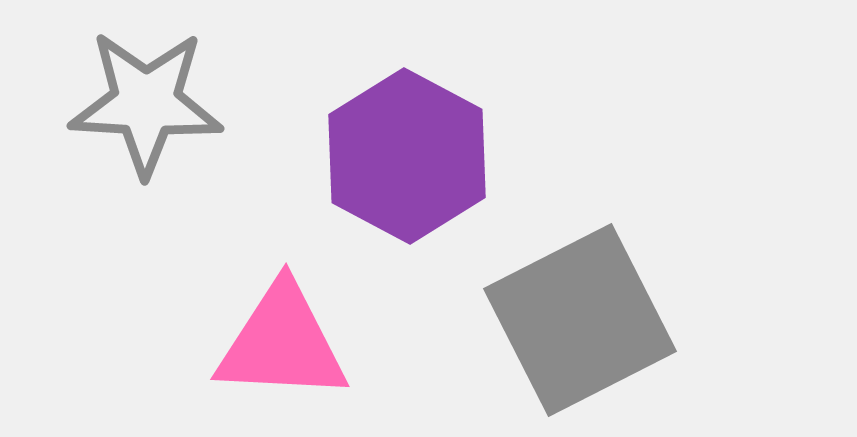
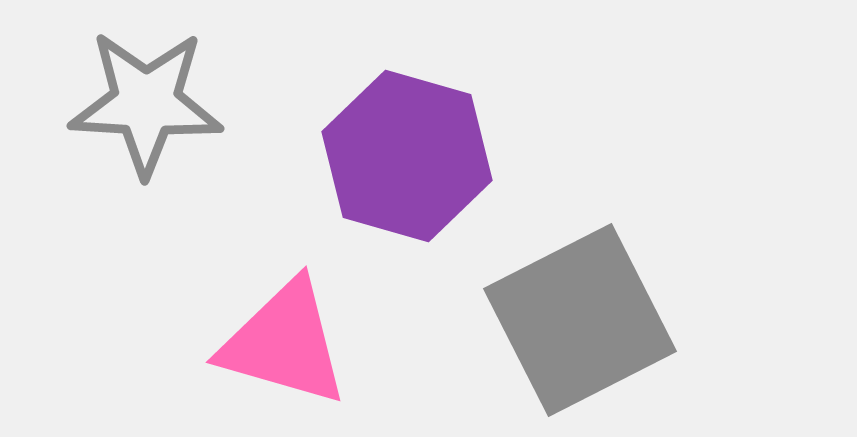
purple hexagon: rotated 12 degrees counterclockwise
pink triangle: moved 2 px right; rotated 13 degrees clockwise
